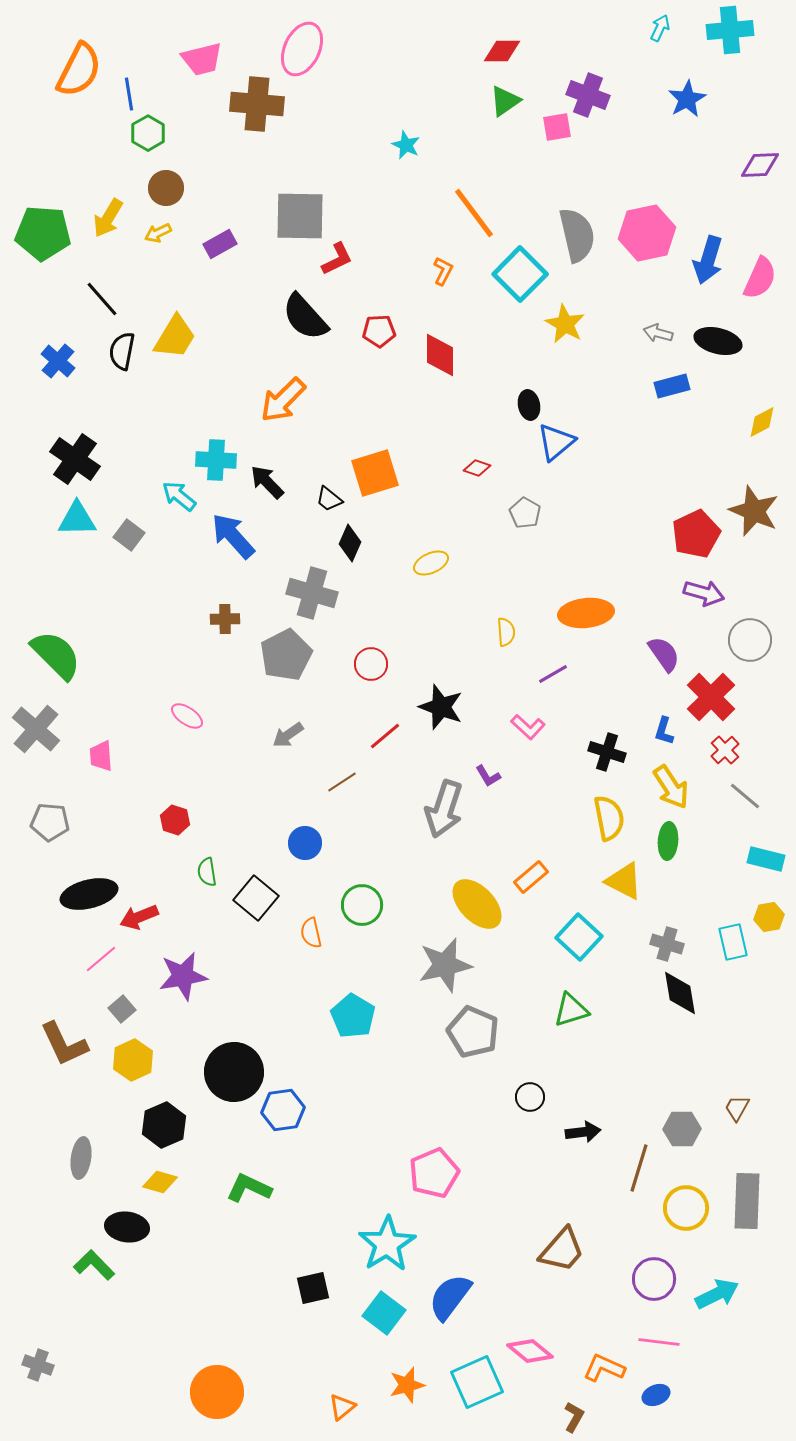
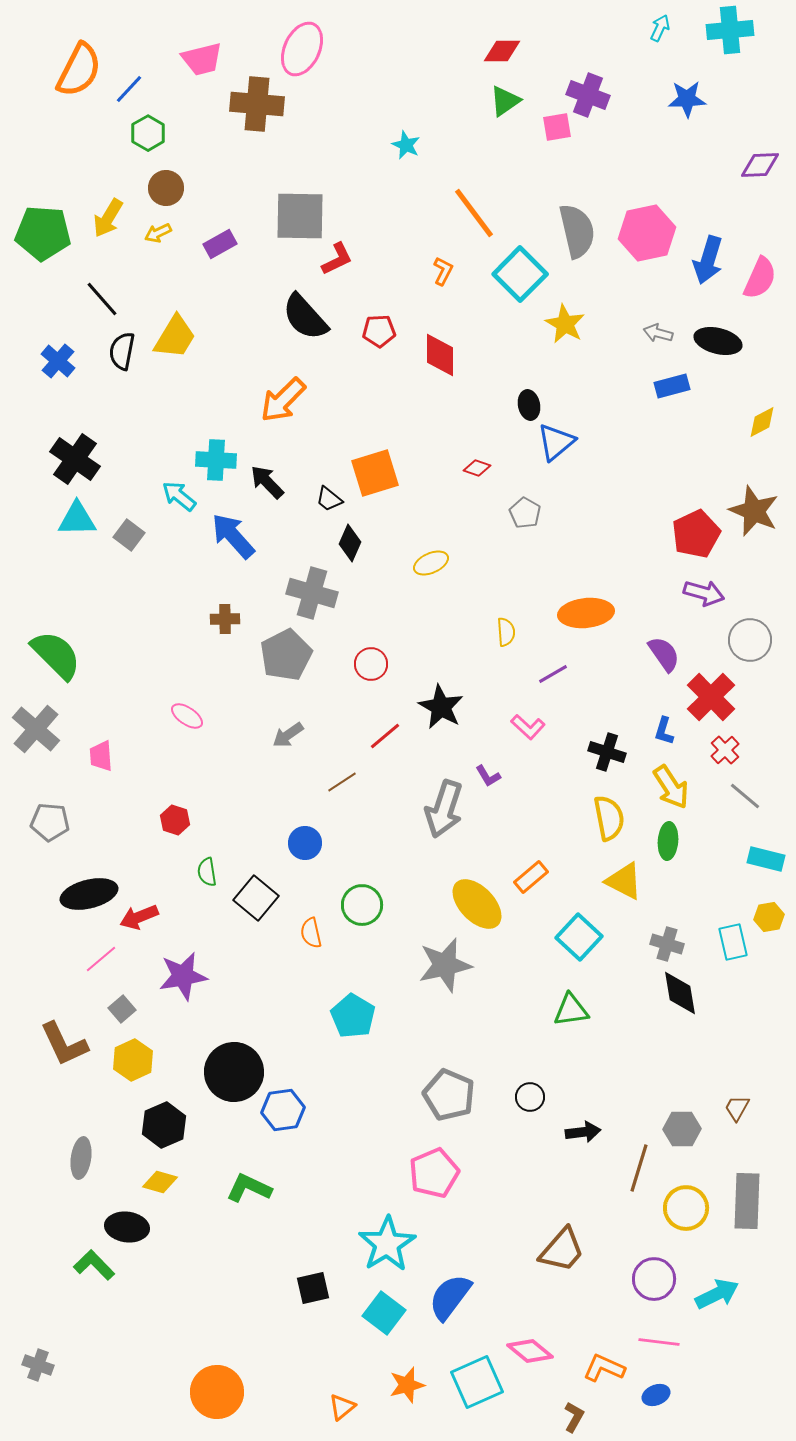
blue line at (129, 94): moved 5 px up; rotated 52 degrees clockwise
blue star at (687, 99): rotated 27 degrees clockwise
gray semicircle at (577, 235): moved 4 px up
black star at (441, 707): rotated 9 degrees clockwise
green triangle at (571, 1010): rotated 9 degrees clockwise
gray pentagon at (473, 1032): moved 24 px left, 63 px down
